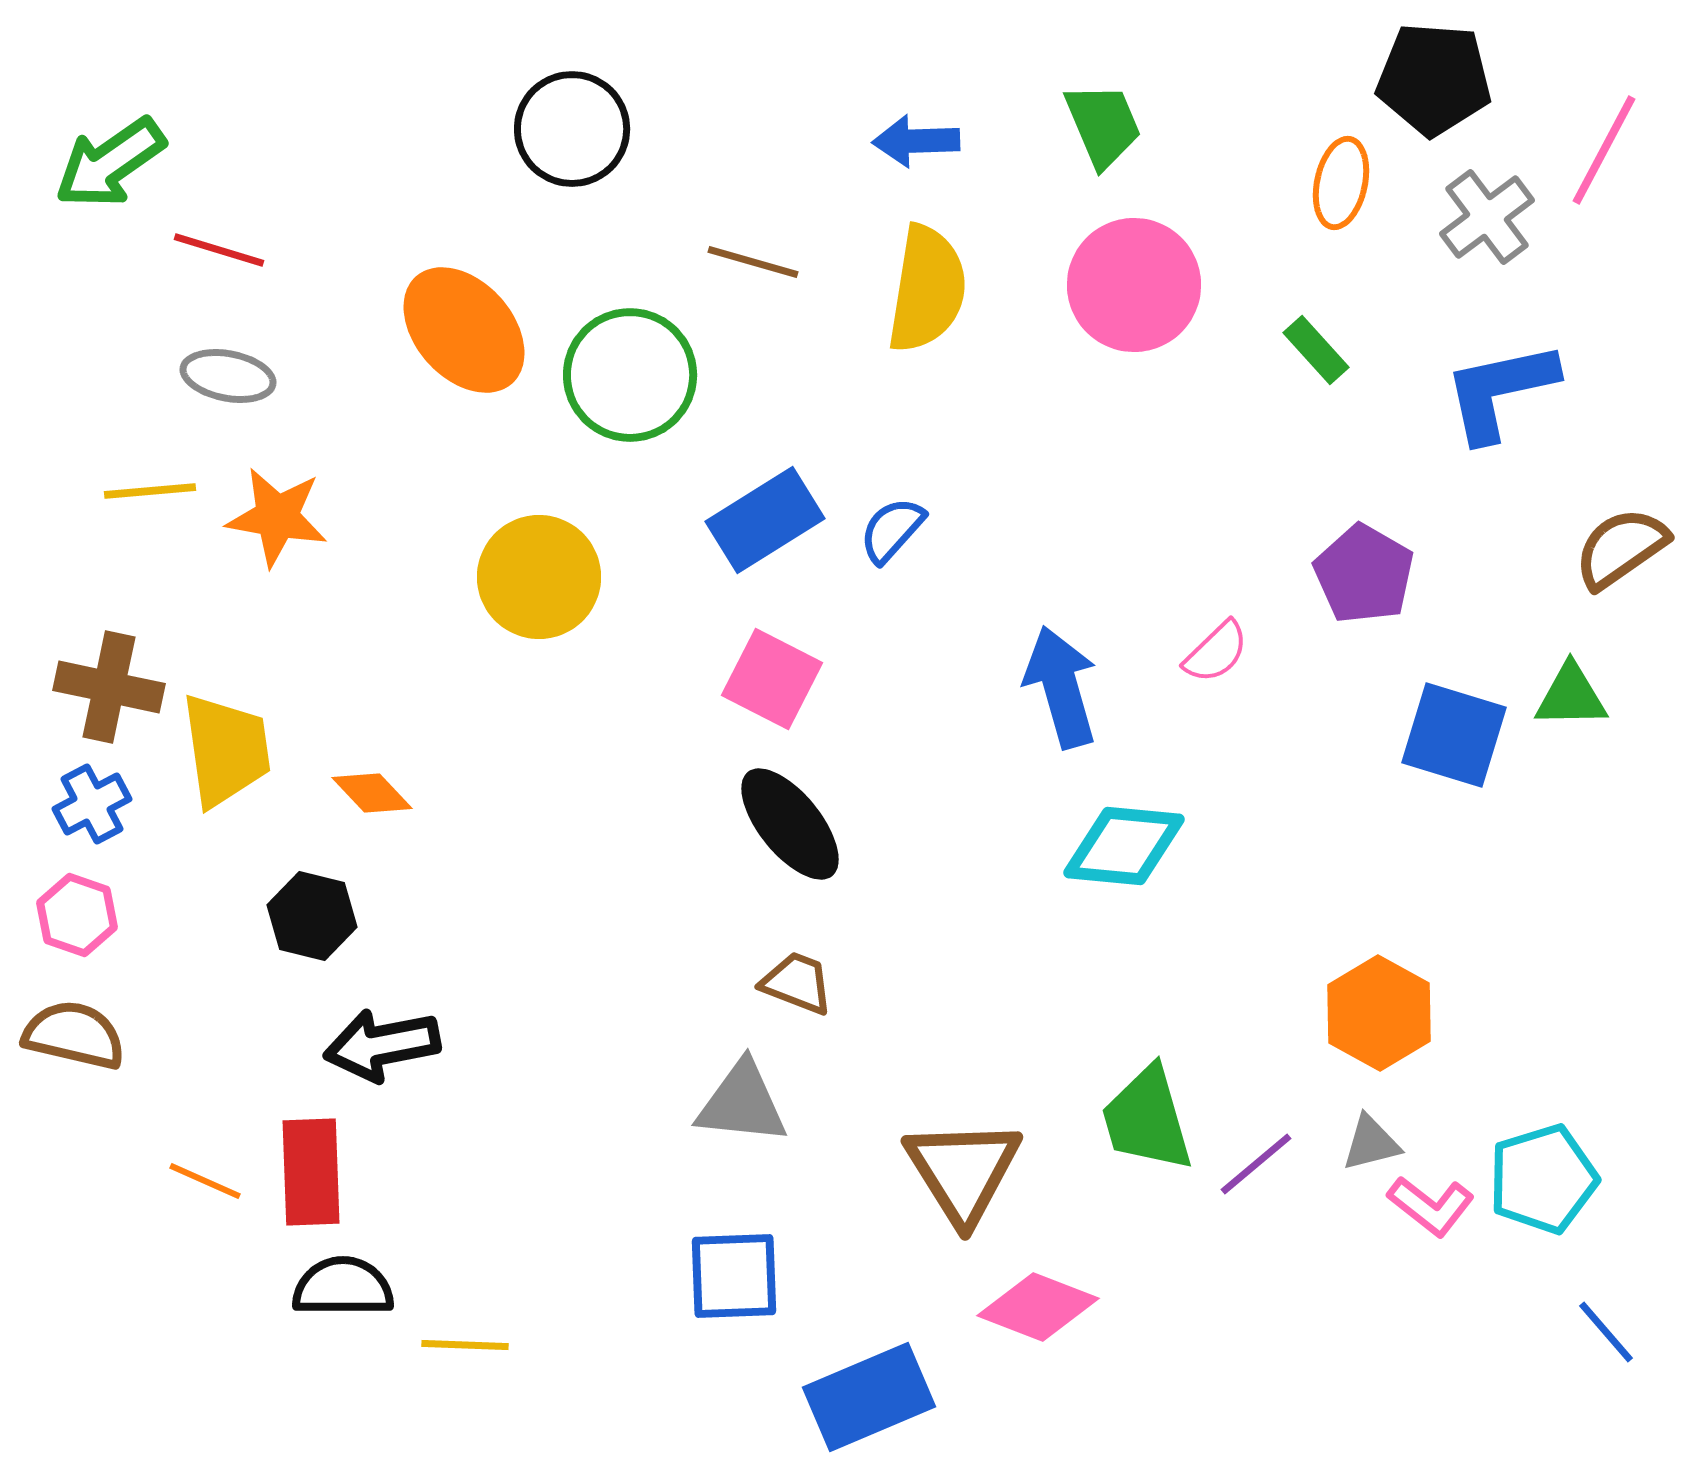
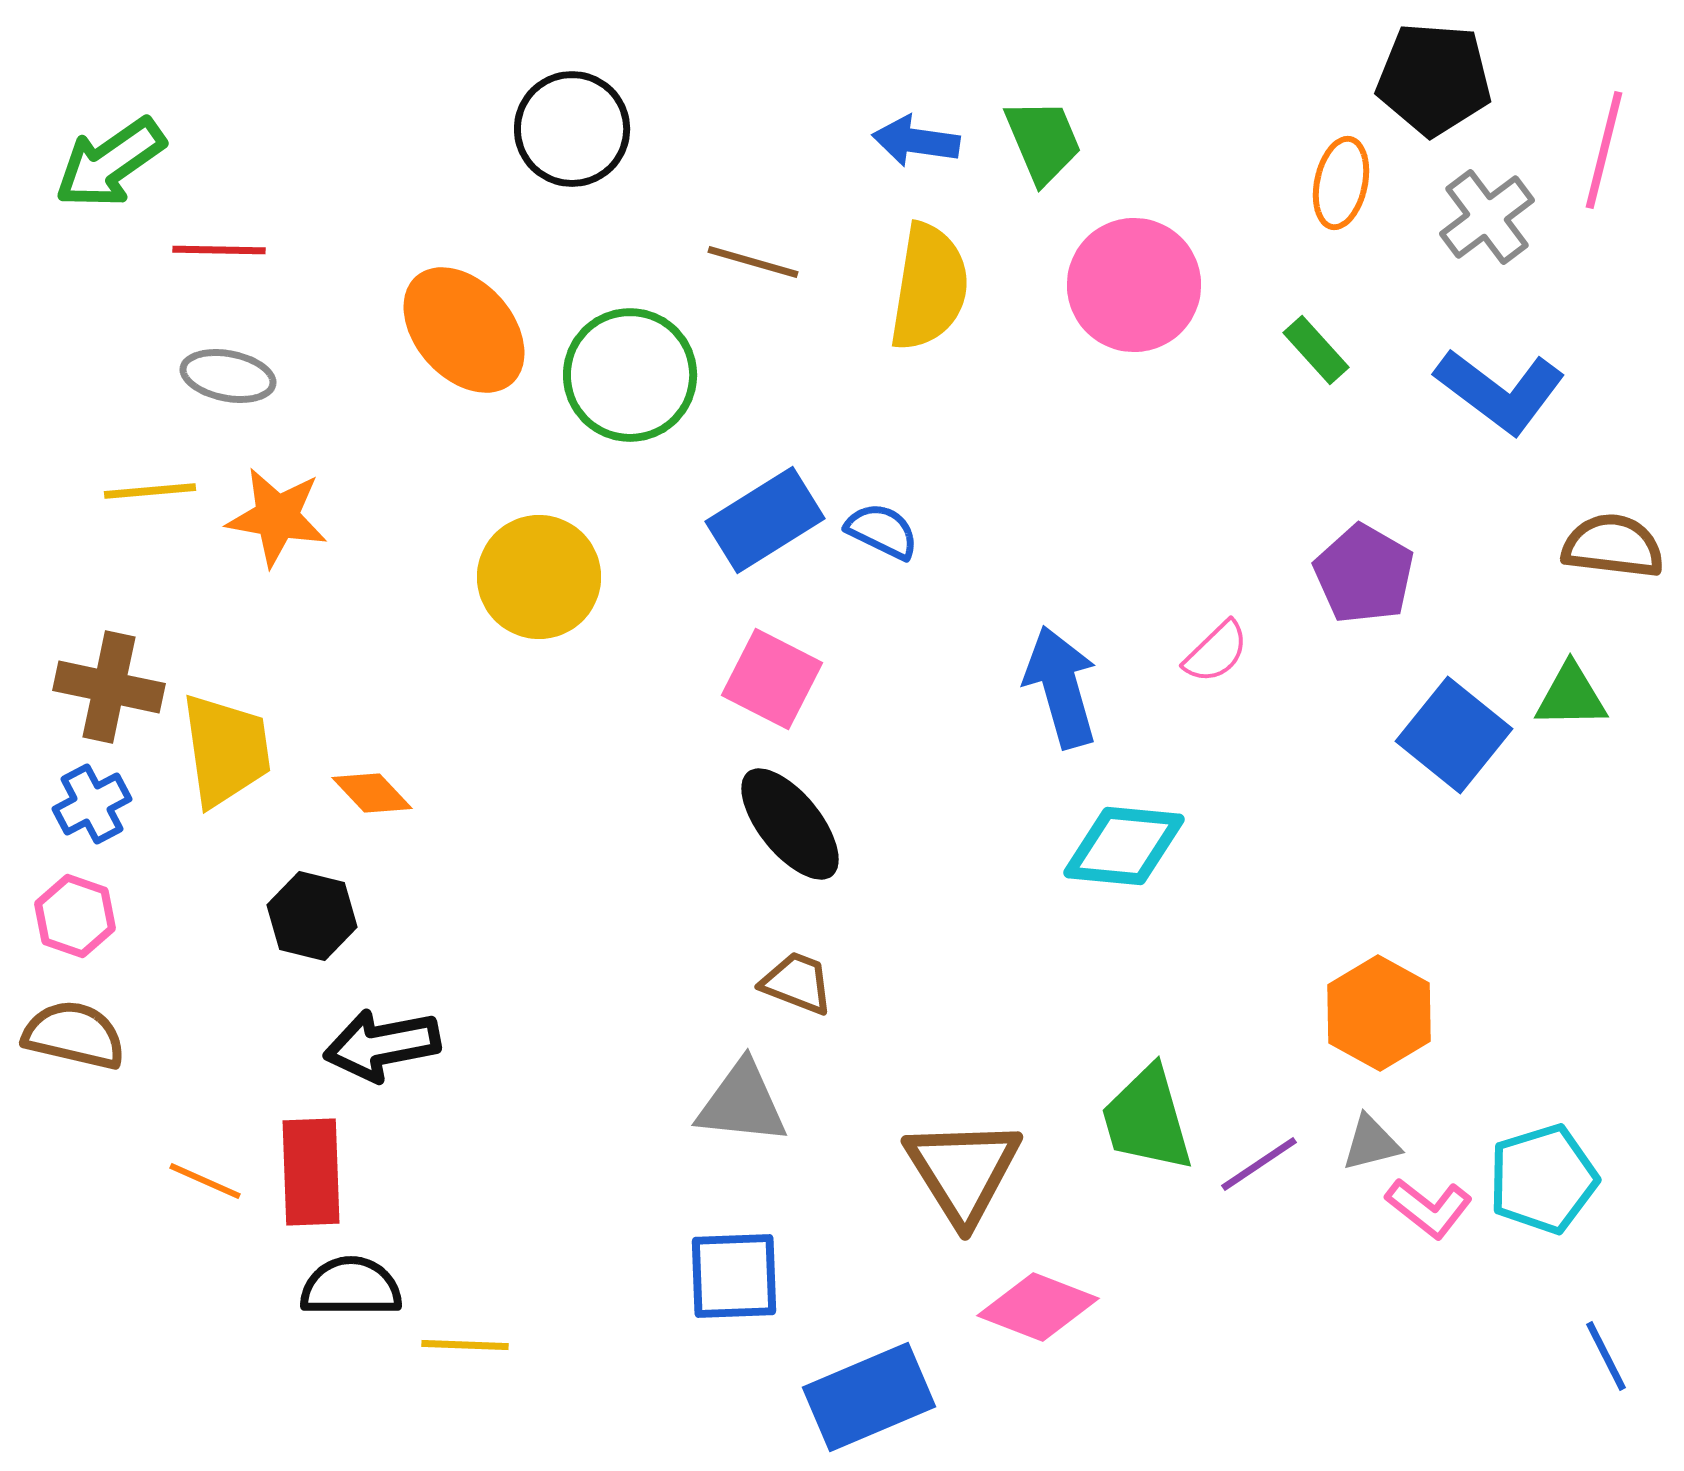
green trapezoid at (1103, 125): moved 60 px left, 16 px down
blue arrow at (916, 141): rotated 10 degrees clockwise
pink line at (1604, 150): rotated 14 degrees counterclockwise
red line at (219, 250): rotated 16 degrees counterclockwise
yellow semicircle at (927, 289): moved 2 px right, 2 px up
blue L-shape at (1500, 391): rotated 131 degrees counterclockwise
blue semicircle at (892, 530): moved 10 px left, 1 px down; rotated 74 degrees clockwise
brown semicircle at (1621, 548): moved 8 px left, 2 px up; rotated 42 degrees clockwise
blue square at (1454, 735): rotated 22 degrees clockwise
pink hexagon at (77, 915): moved 2 px left, 1 px down
purple line at (1256, 1164): moved 3 px right; rotated 6 degrees clockwise
pink L-shape at (1431, 1206): moved 2 px left, 2 px down
black semicircle at (343, 1287): moved 8 px right
blue line at (1606, 1332): moved 24 px down; rotated 14 degrees clockwise
